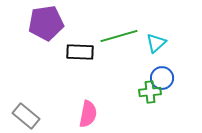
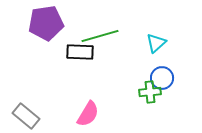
green line: moved 19 px left
pink semicircle: rotated 20 degrees clockwise
